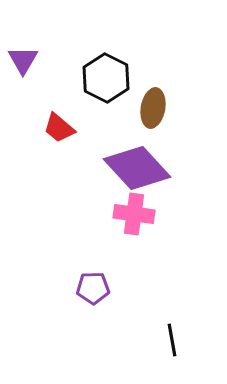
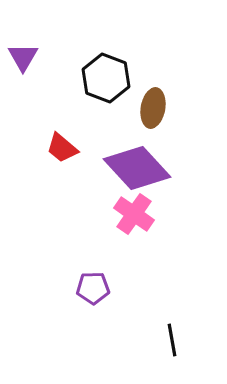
purple triangle: moved 3 px up
black hexagon: rotated 6 degrees counterclockwise
red trapezoid: moved 3 px right, 20 px down
pink cross: rotated 27 degrees clockwise
